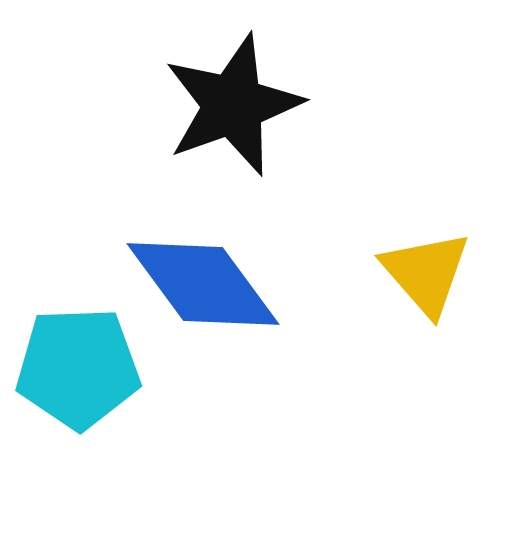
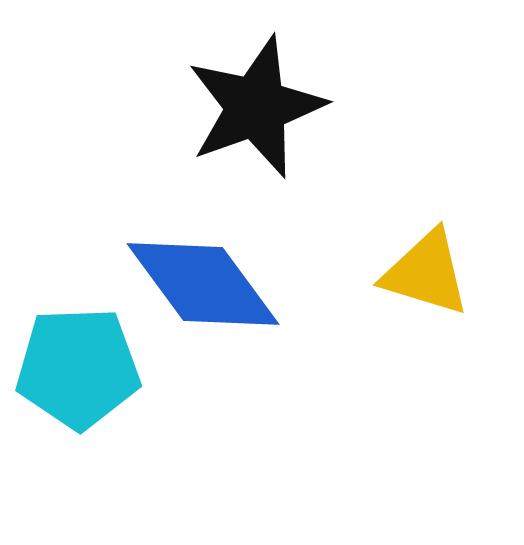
black star: moved 23 px right, 2 px down
yellow triangle: rotated 32 degrees counterclockwise
